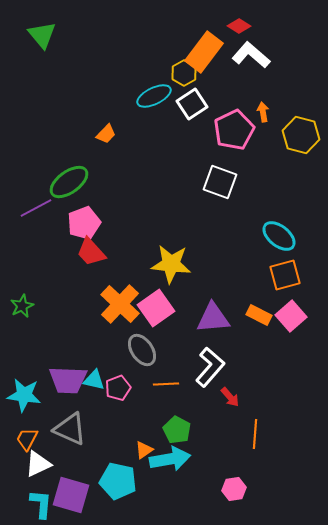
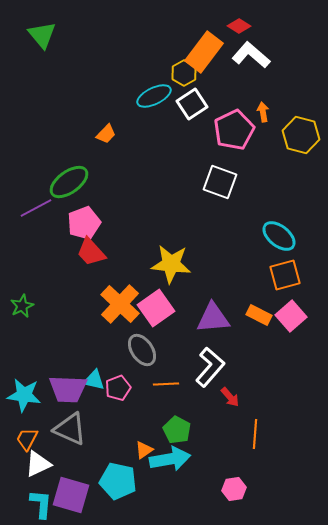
purple trapezoid at (68, 380): moved 9 px down
